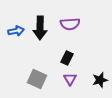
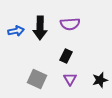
black rectangle: moved 1 px left, 2 px up
